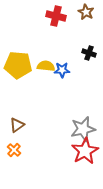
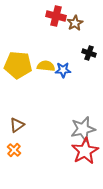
brown star: moved 11 px left, 11 px down; rotated 14 degrees clockwise
blue star: moved 1 px right
